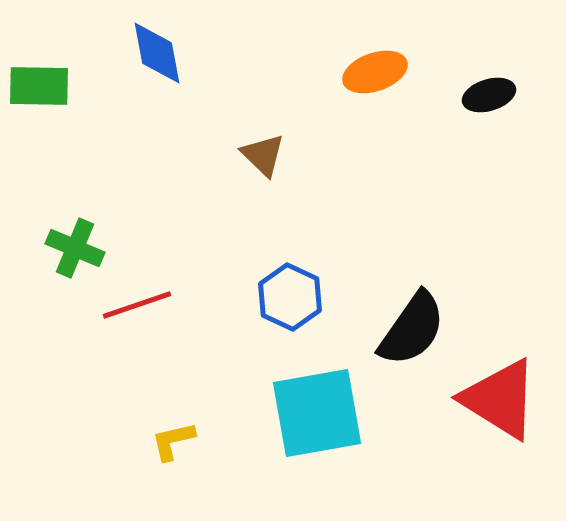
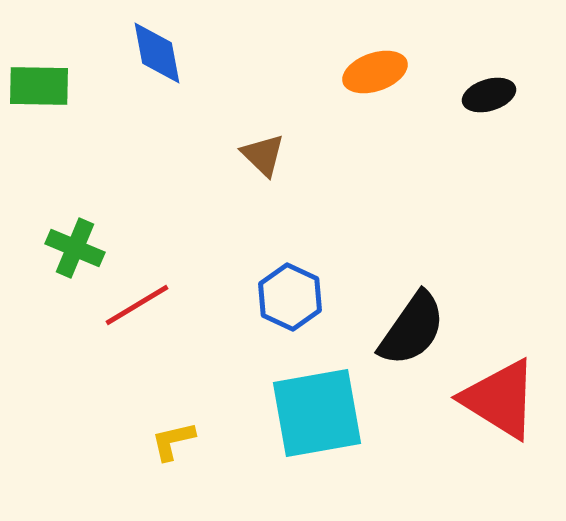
red line: rotated 12 degrees counterclockwise
